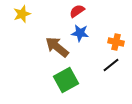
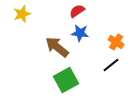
orange cross: rotated 21 degrees clockwise
